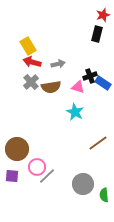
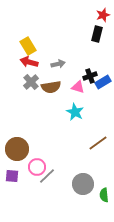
red arrow: moved 3 px left
blue rectangle: moved 1 px up; rotated 63 degrees counterclockwise
